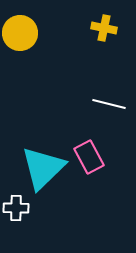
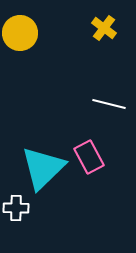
yellow cross: rotated 25 degrees clockwise
